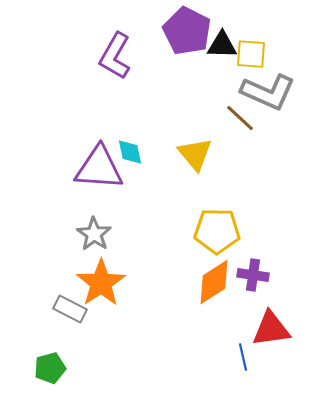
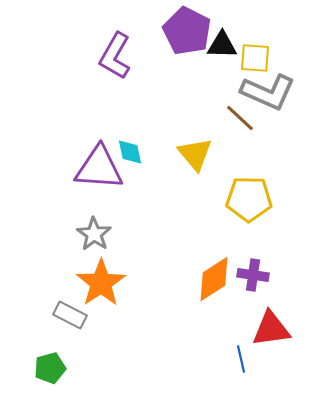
yellow square: moved 4 px right, 4 px down
yellow pentagon: moved 32 px right, 32 px up
orange diamond: moved 3 px up
gray rectangle: moved 6 px down
blue line: moved 2 px left, 2 px down
